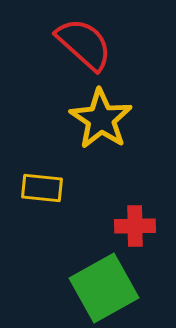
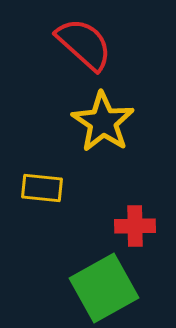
yellow star: moved 2 px right, 3 px down
